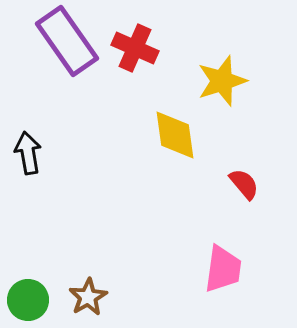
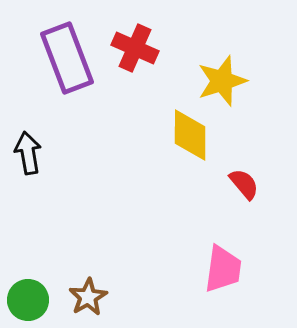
purple rectangle: moved 17 px down; rotated 14 degrees clockwise
yellow diamond: moved 15 px right; rotated 8 degrees clockwise
